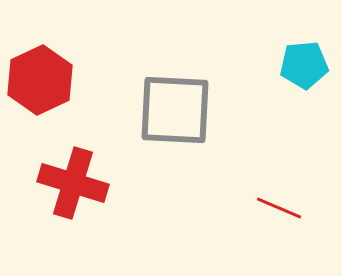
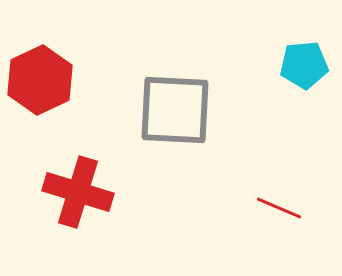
red cross: moved 5 px right, 9 px down
